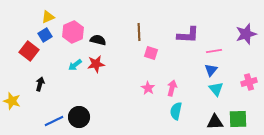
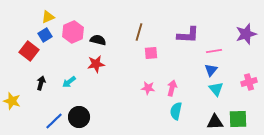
brown line: rotated 18 degrees clockwise
pink square: rotated 24 degrees counterclockwise
cyan arrow: moved 6 px left, 17 px down
black arrow: moved 1 px right, 1 px up
pink star: rotated 24 degrees counterclockwise
blue line: rotated 18 degrees counterclockwise
